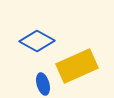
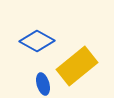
yellow rectangle: rotated 15 degrees counterclockwise
